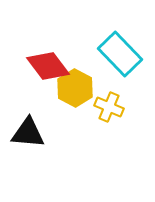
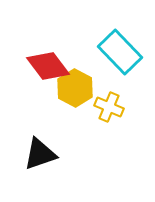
cyan rectangle: moved 2 px up
black triangle: moved 12 px right, 21 px down; rotated 24 degrees counterclockwise
